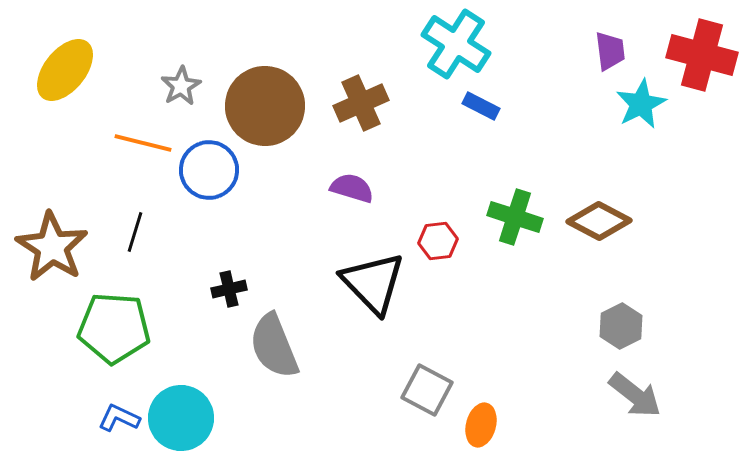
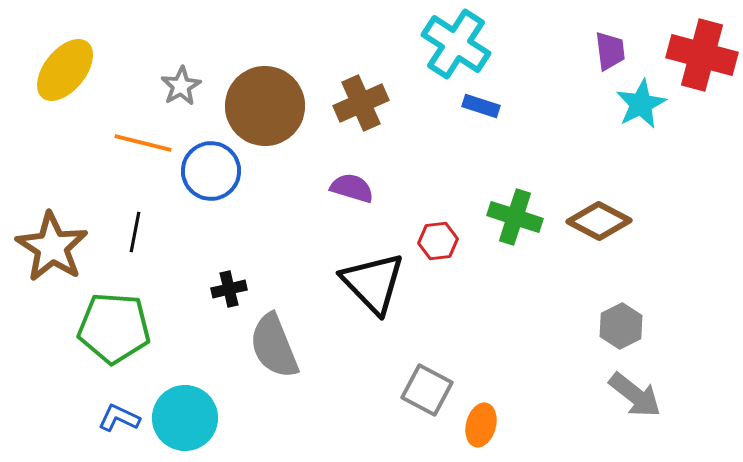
blue rectangle: rotated 9 degrees counterclockwise
blue circle: moved 2 px right, 1 px down
black line: rotated 6 degrees counterclockwise
cyan circle: moved 4 px right
